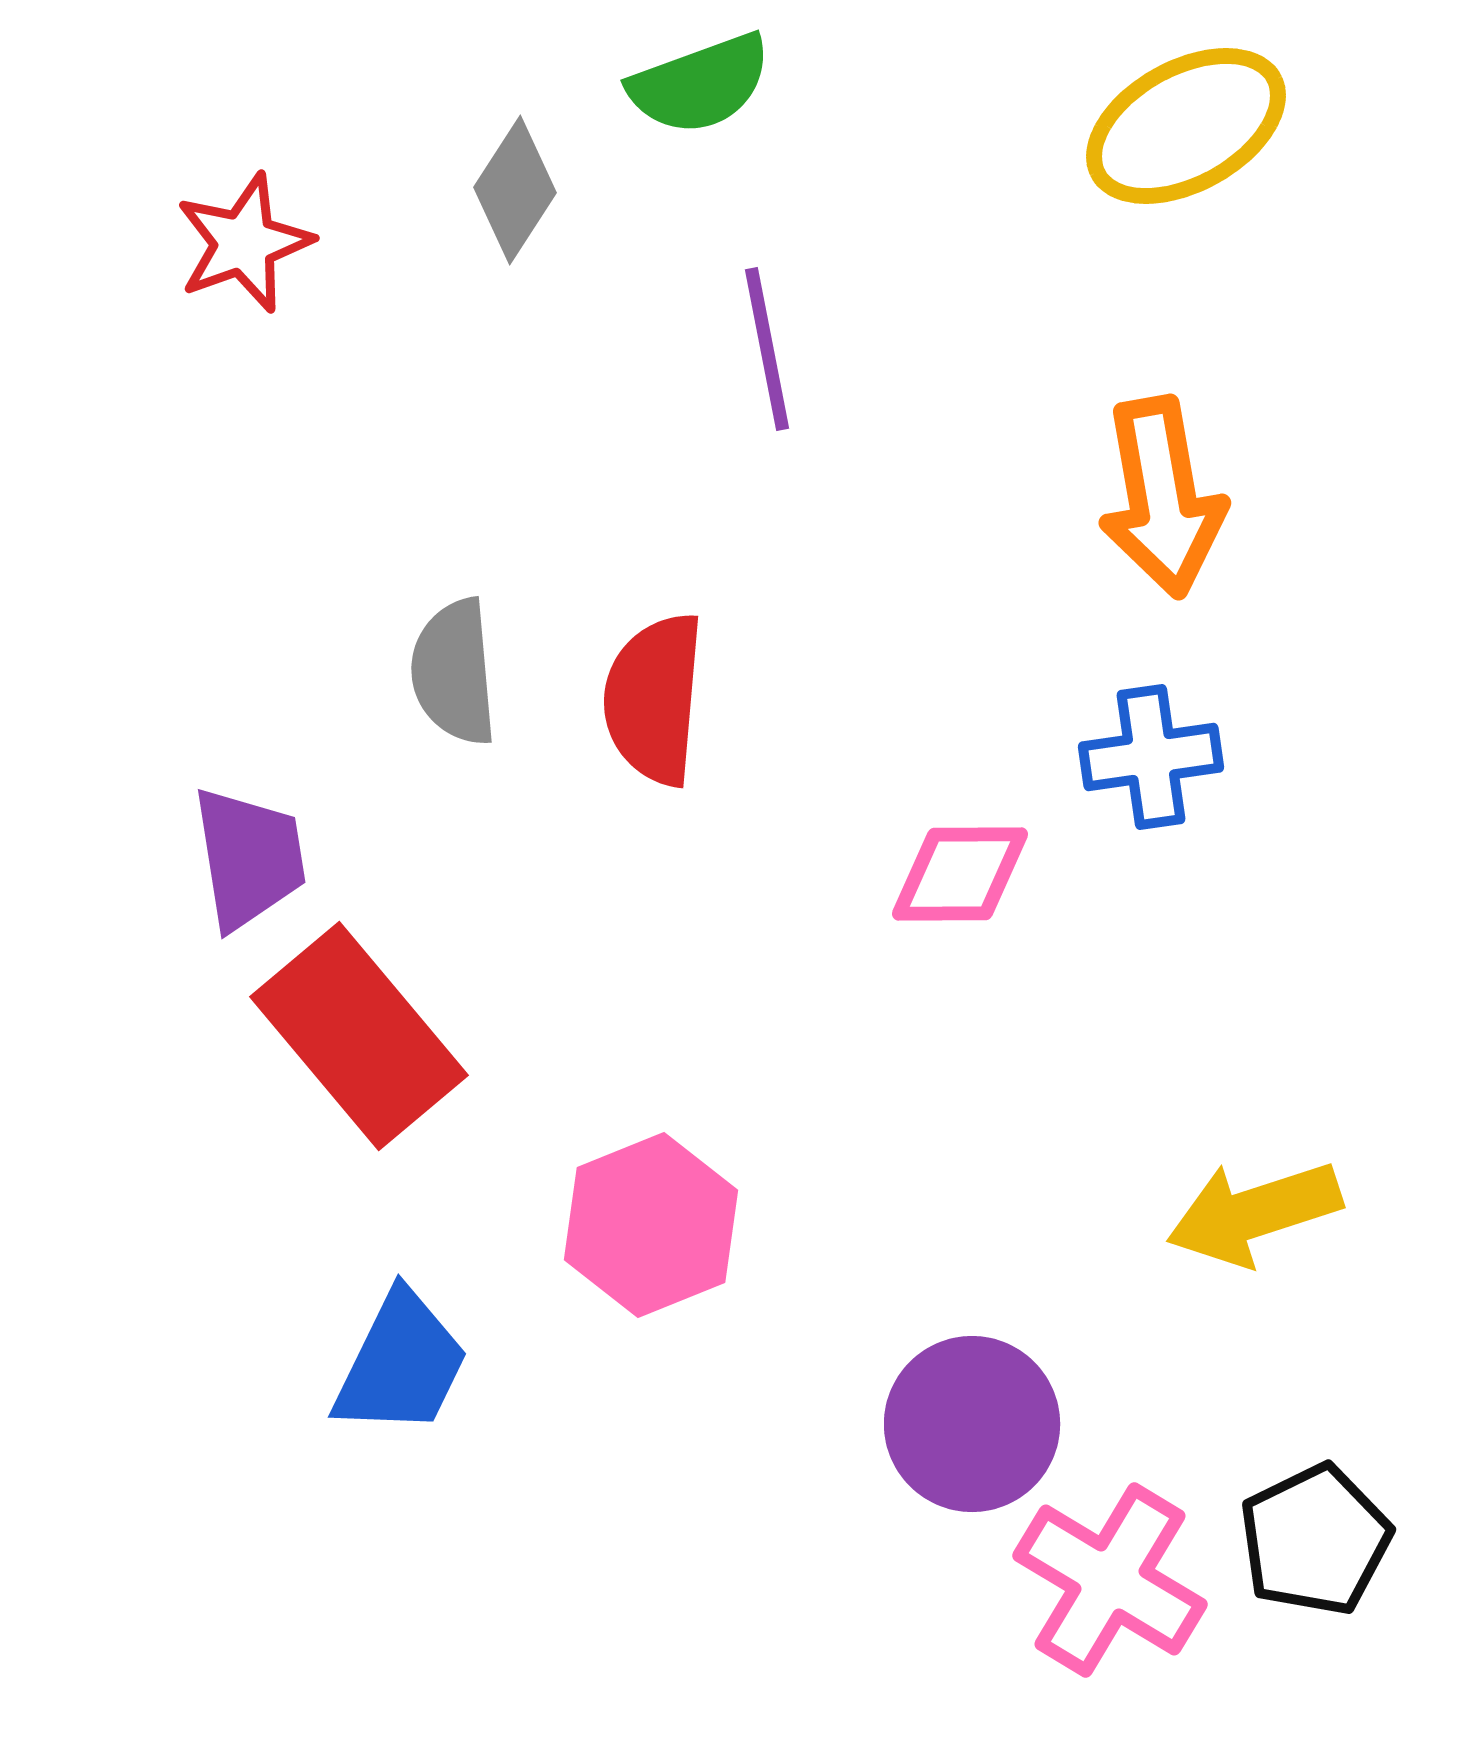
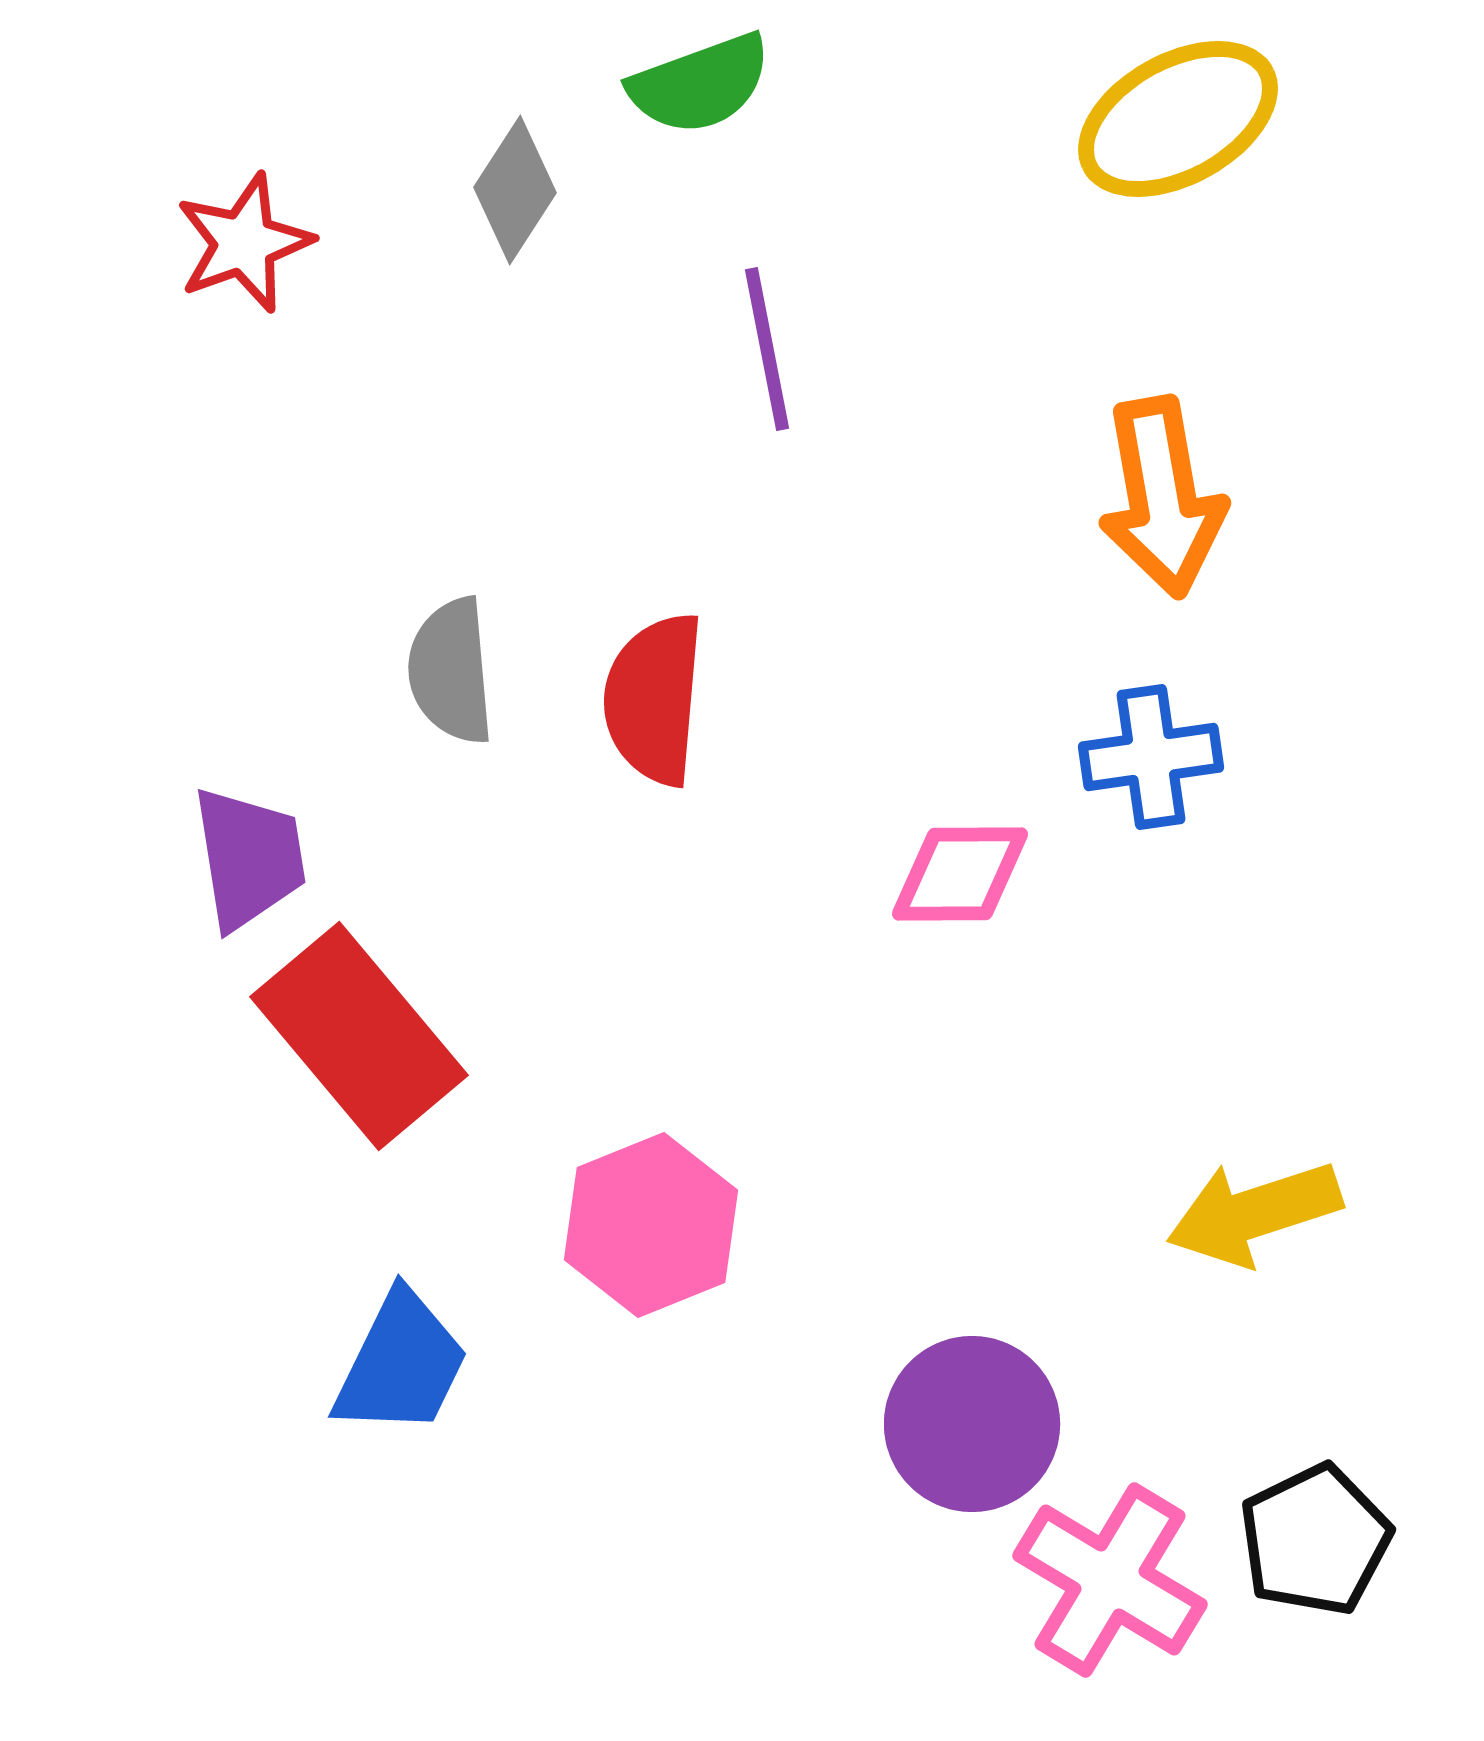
yellow ellipse: moved 8 px left, 7 px up
gray semicircle: moved 3 px left, 1 px up
